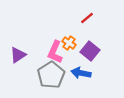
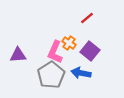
purple triangle: rotated 30 degrees clockwise
